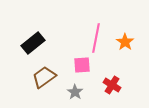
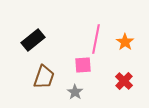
pink line: moved 1 px down
black rectangle: moved 3 px up
pink square: moved 1 px right
brown trapezoid: rotated 145 degrees clockwise
red cross: moved 12 px right, 4 px up; rotated 12 degrees clockwise
